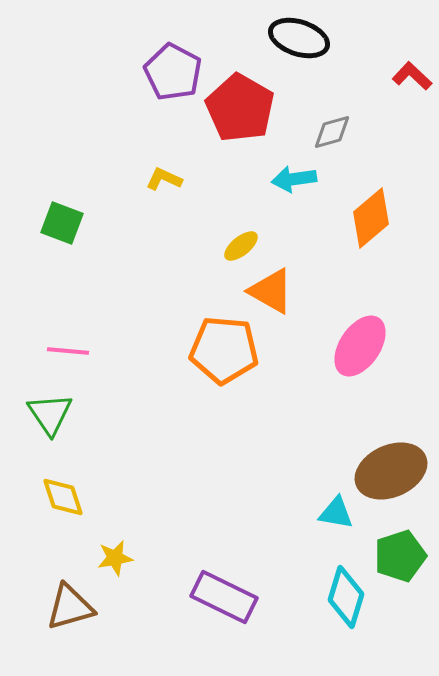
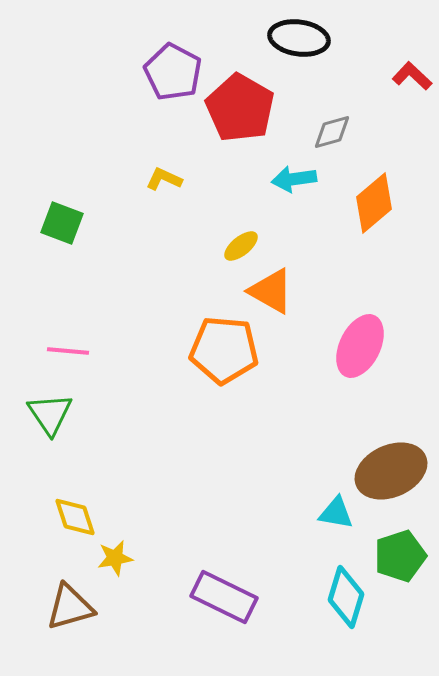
black ellipse: rotated 10 degrees counterclockwise
orange diamond: moved 3 px right, 15 px up
pink ellipse: rotated 8 degrees counterclockwise
yellow diamond: moved 12 px right, 20 px down
